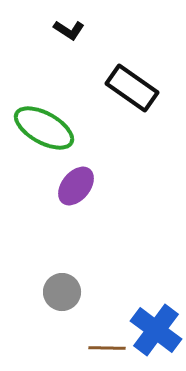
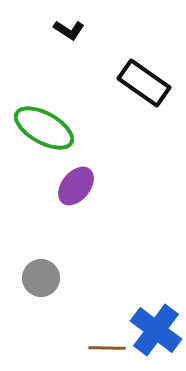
black rectangle: moved 12 px right, 5 px up
gray circle: moved 21 px left, 14 px up
